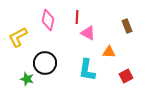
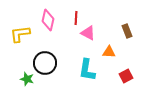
red line: moved 1 px left, 1 px down
brown rectangle: moved 5 px down
yellow L-shape: moved 2 px right, 3 px up; rotated 20 degrees clockwise
